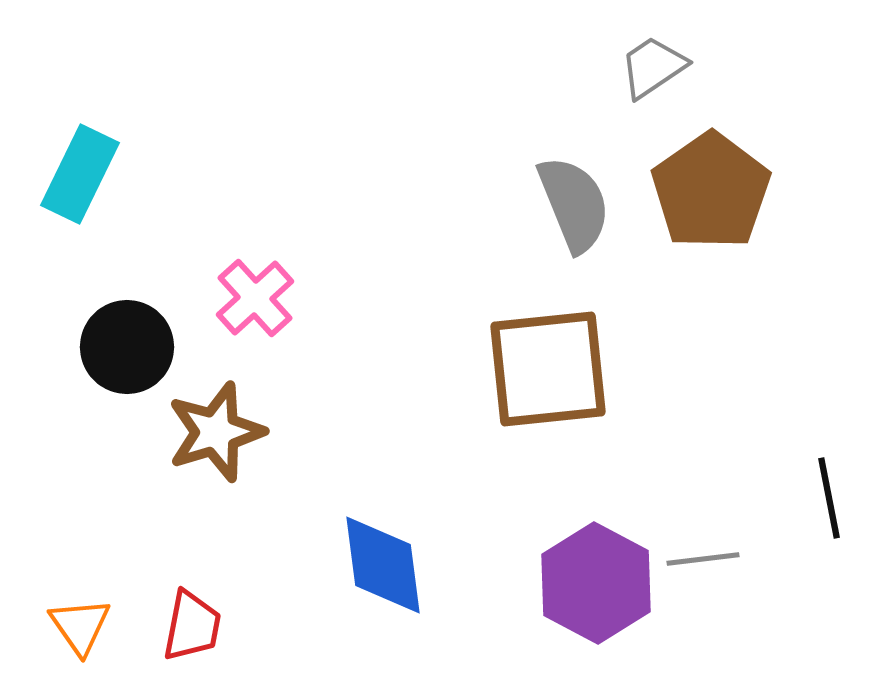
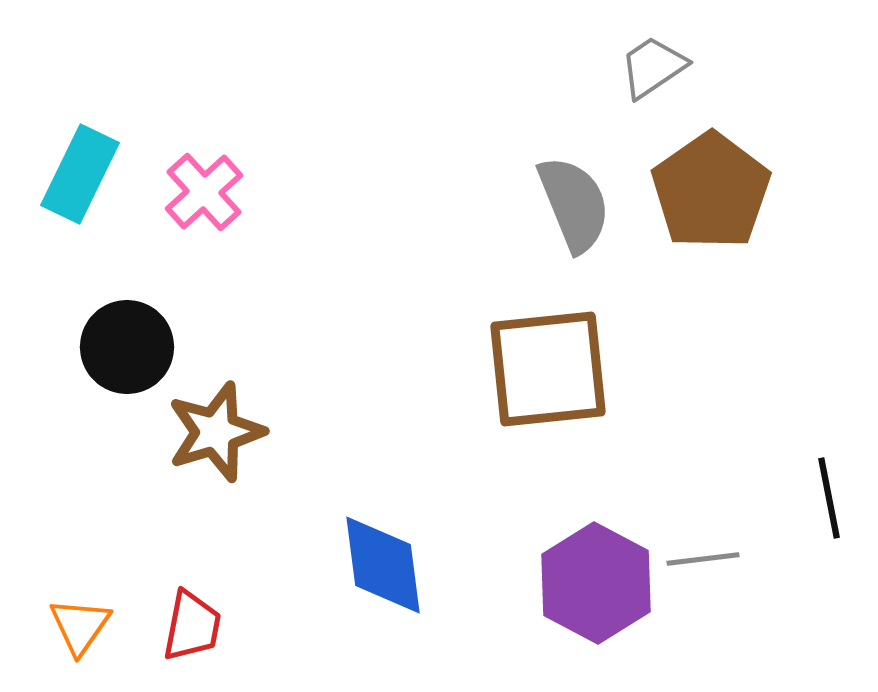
pink cross: moved 51 px left, 106 px up
orange triangle: rotated 10 degrees clockwise
